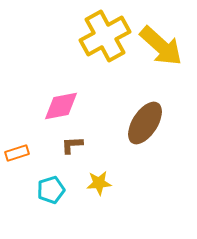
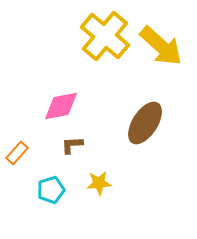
yellow cross: rotated 21 degrees counterclockwise
orange rectangle: rotated 30 degrees counterclockwise
